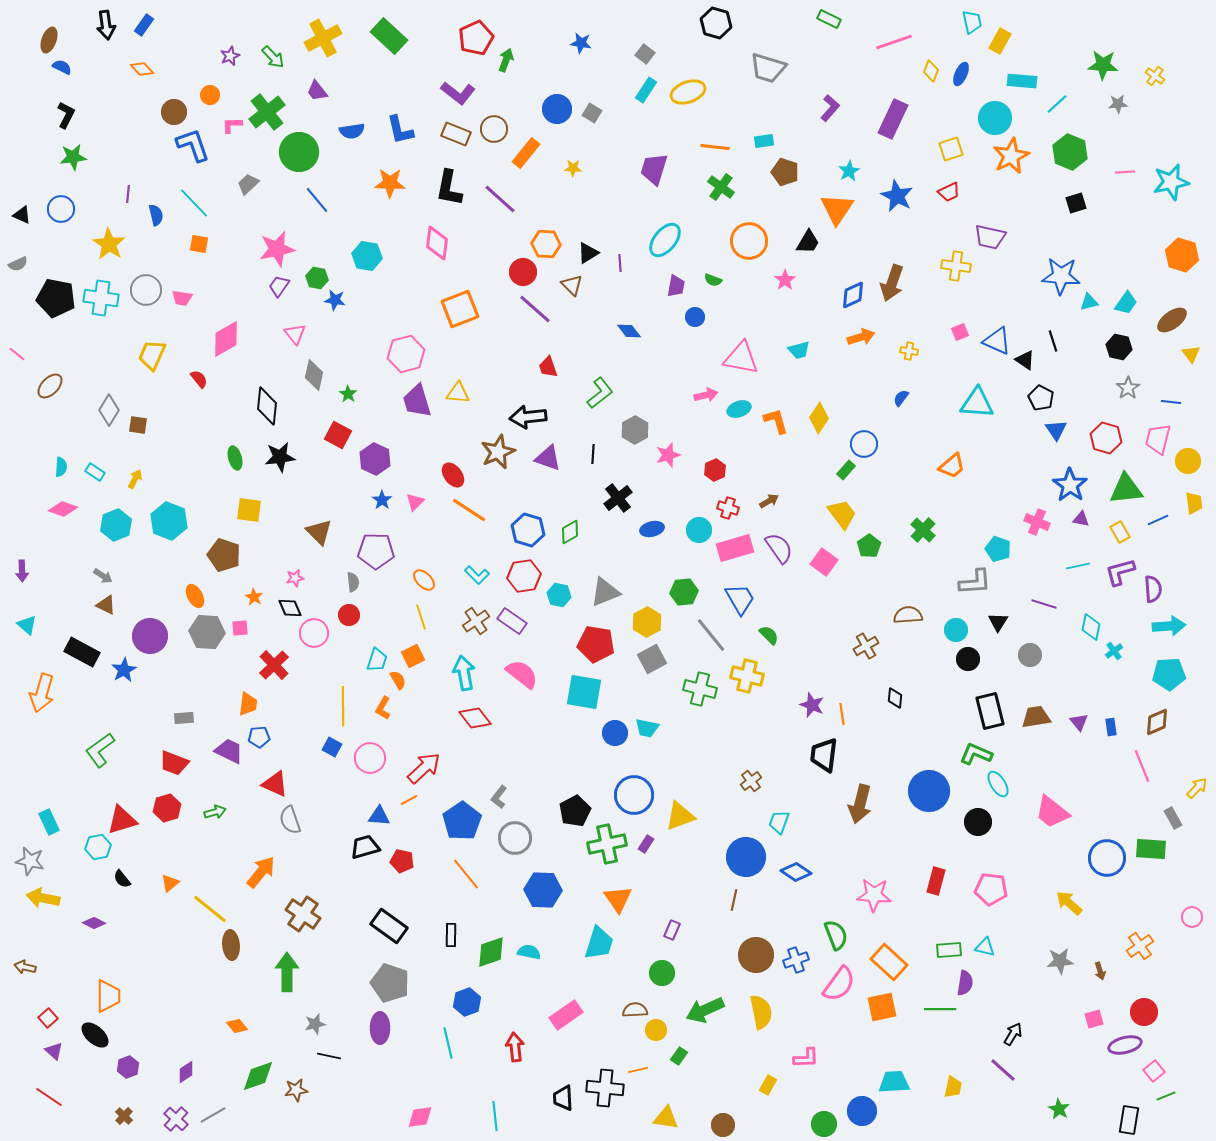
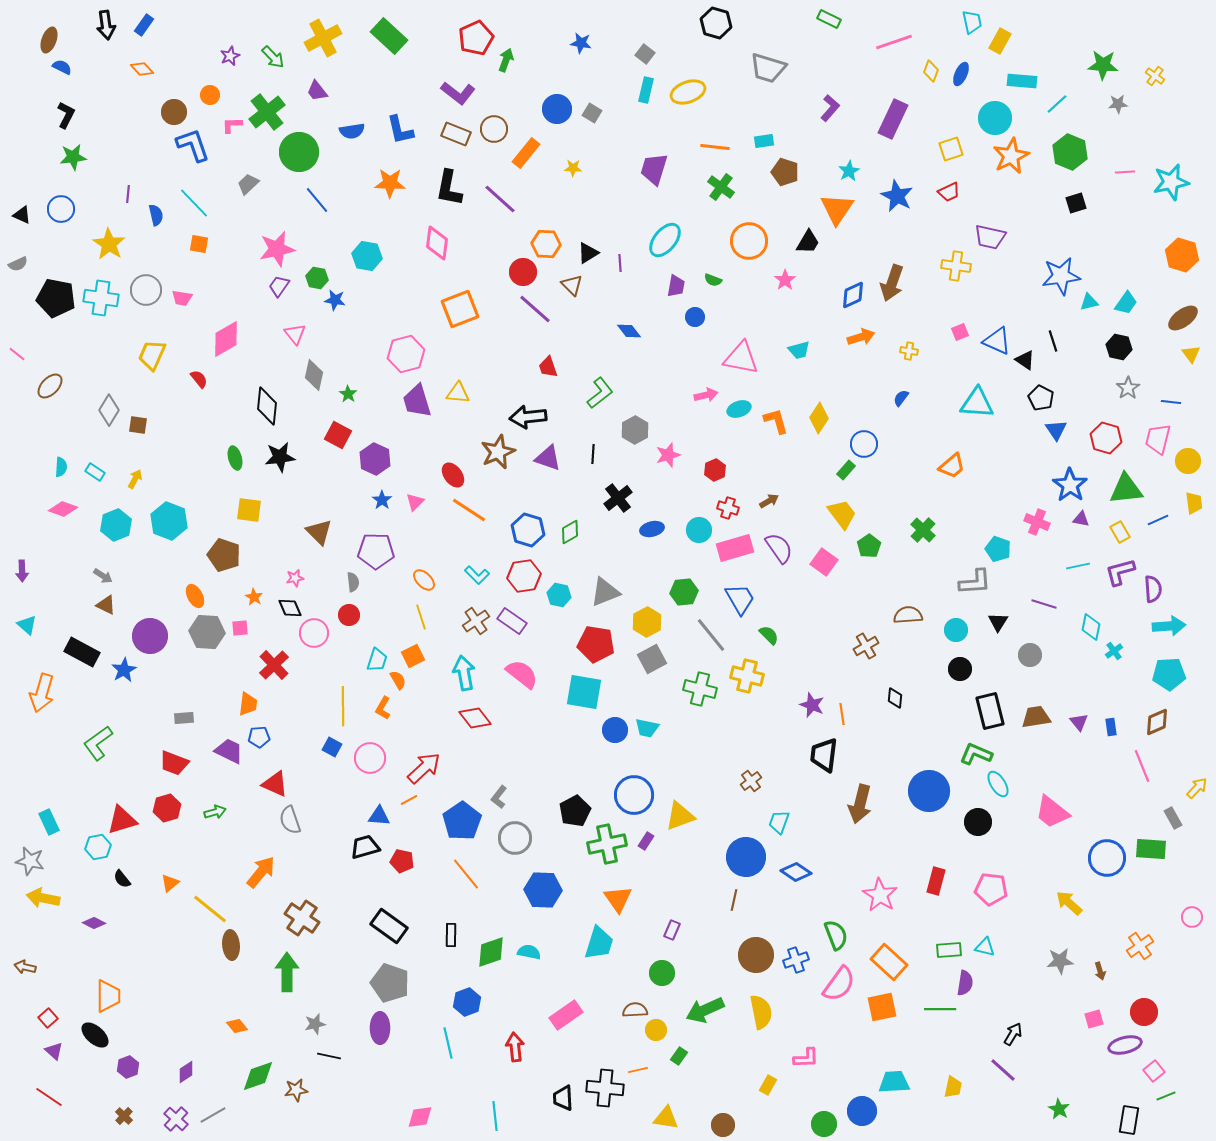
cyan rectangle at (646, 90): rotated 20 degrees counterclockwise
blue star at (1061, 276): rotated 12 degrees counterclockwise
brown ellipse at (1172, 320): moved 11 px right, 2 px up
black circle at (968, 659): moved 8 px left, 10 px down
blue circle at (615, 733): moved 3 px up
green L-shape at (100, 750): moved 2 px left, 7 px up
purple rectangle at (646, 844): moved 3 px up
pink star at (874, 895): moved 6 px right; rotated 28 degrees clockwise
brown cross at (303, 914): moved 1 px left, 4 px down
